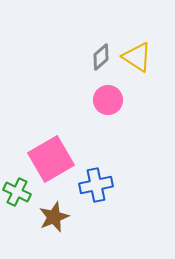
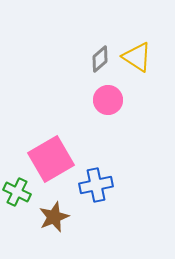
gray diamond: moved 1 px left, 2 px down
